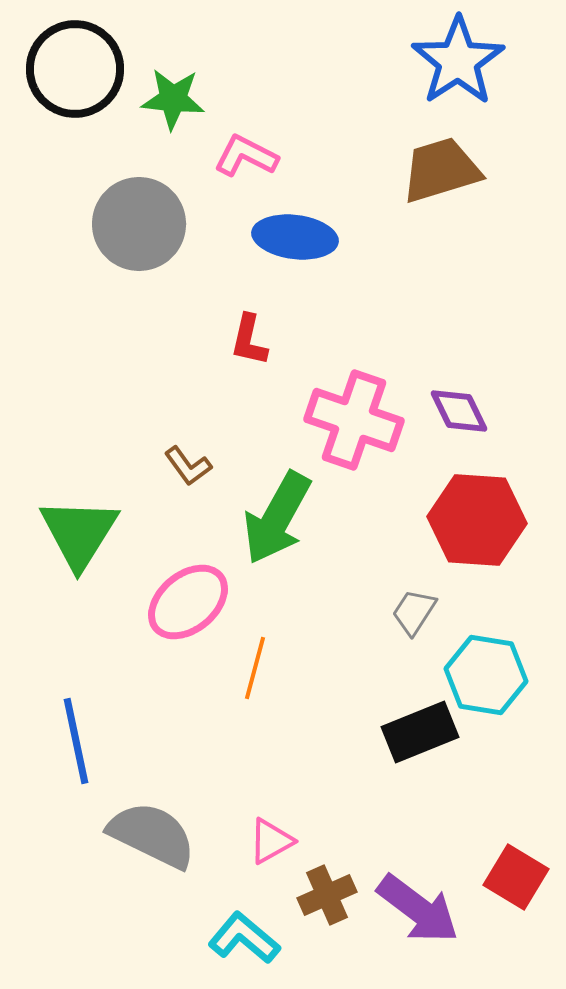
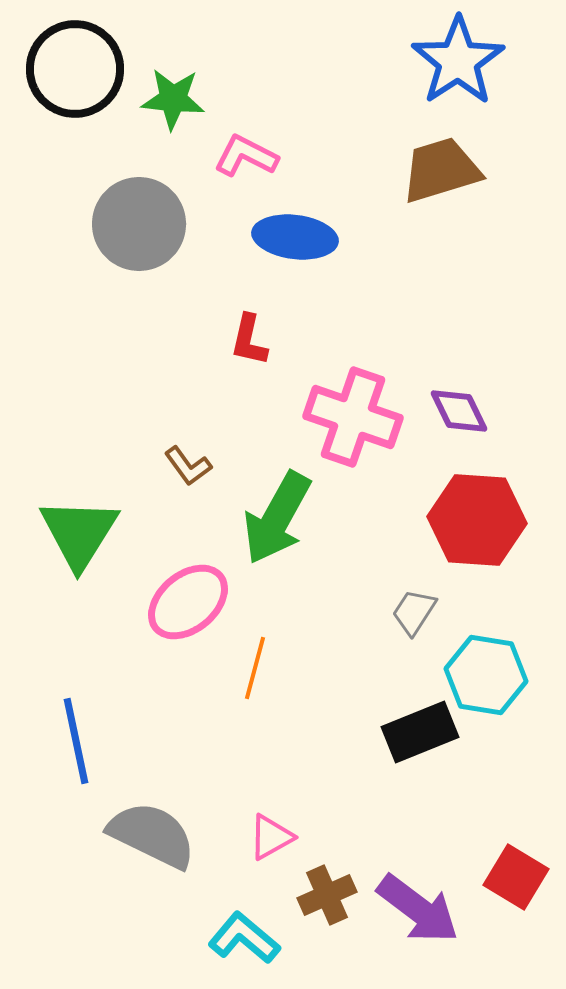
pink cross: moved 1 px left, 3 px up
pink triangle: moved 4 px up
